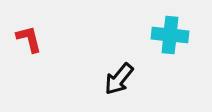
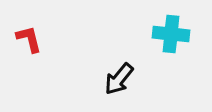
cyan cross: moved 1 px right, 1 px up
